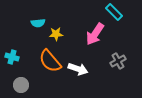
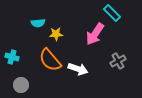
cyan rectangle: moved 2 px left, 1 px down
orange semicircle: moved 1 px up
